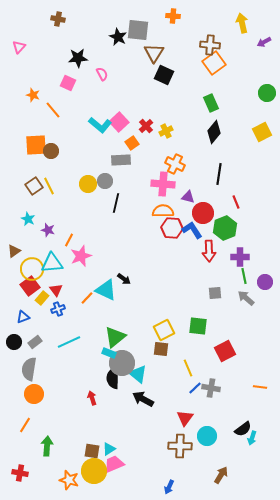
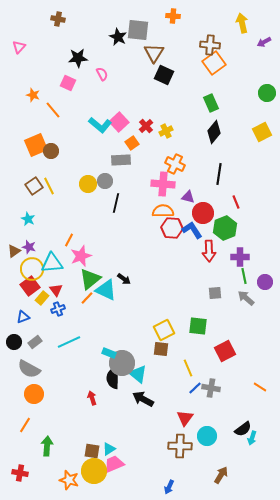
orange square at (36, 145): rotated 20 degrees counterclockwise
purple star at (48, 230): moved 19 px left, 17 px down
green triangle at (115, 337): moved 25 px left, 58 px up
gray semicircle at (29, 369): rotated 70 degrees counterclockwise
orange line at (260, 387): rotated 24 degrees clockwise
